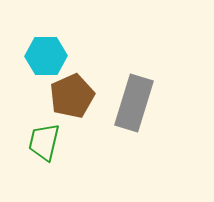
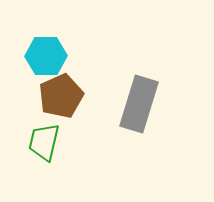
brown pentagon: moved 11 px left
gray rectangle: moved 5 px right, 1 px down
